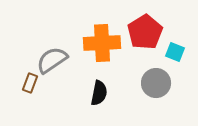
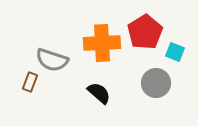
gray semicircle: rotated 128 degrees counterclockwise
brown rectangle: moved 1 px up
black semicircle: rotated 60 degrees counterclockwise
